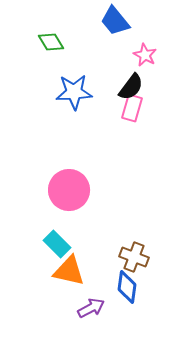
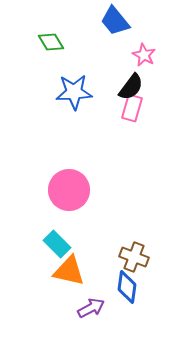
pink star: moved 1 px left
